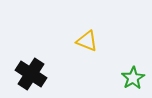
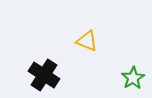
black cross: moved 13 px right, 1 px down
